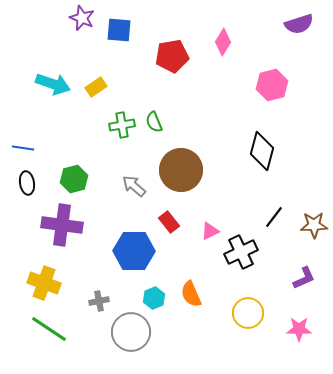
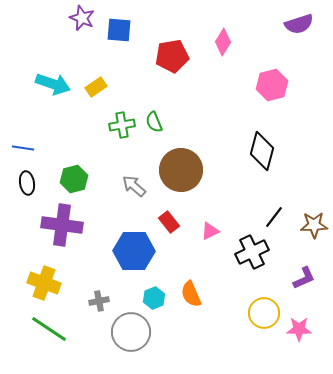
black cross: moved 11 px right
yellow circle: moved 16 px right
